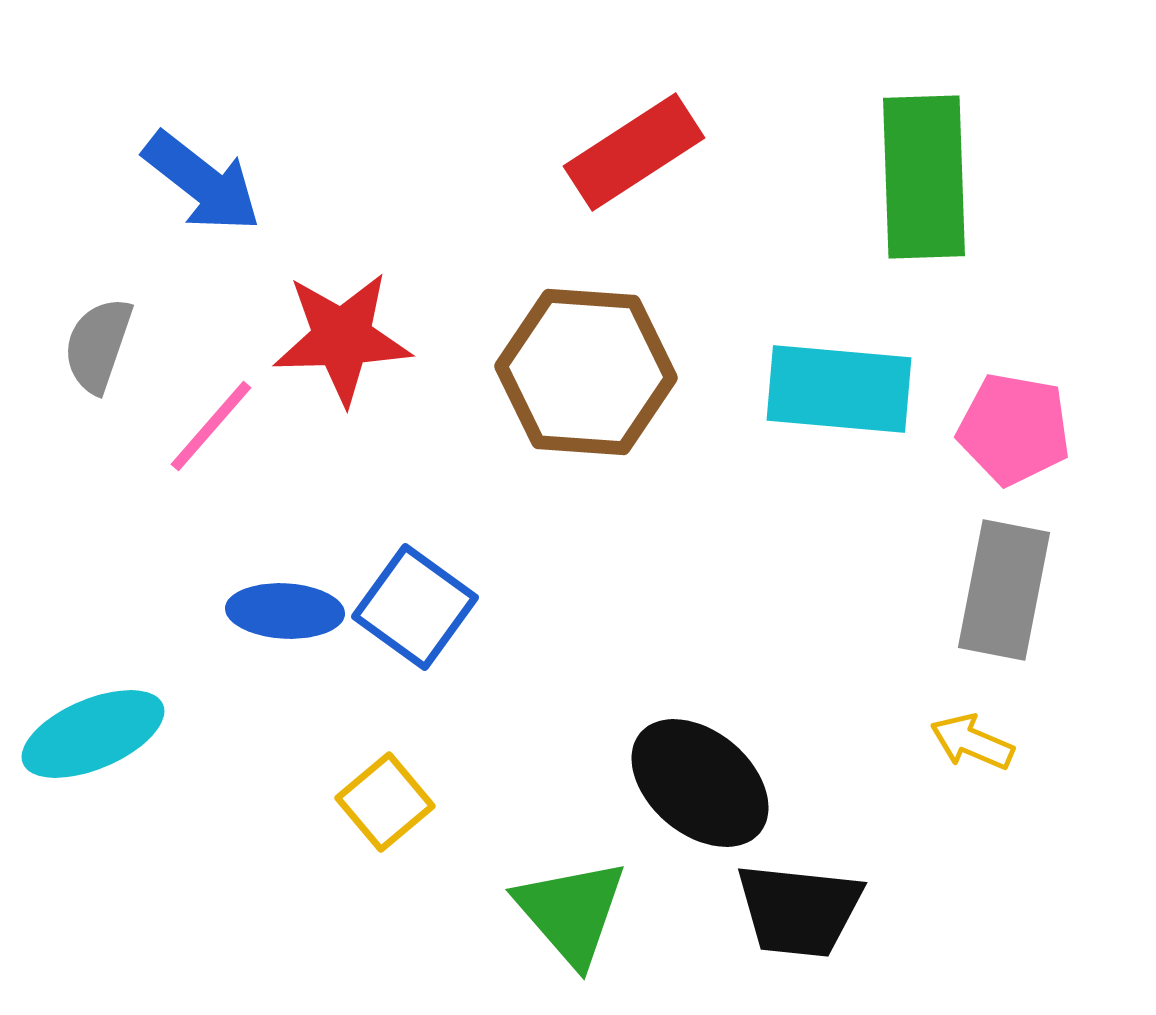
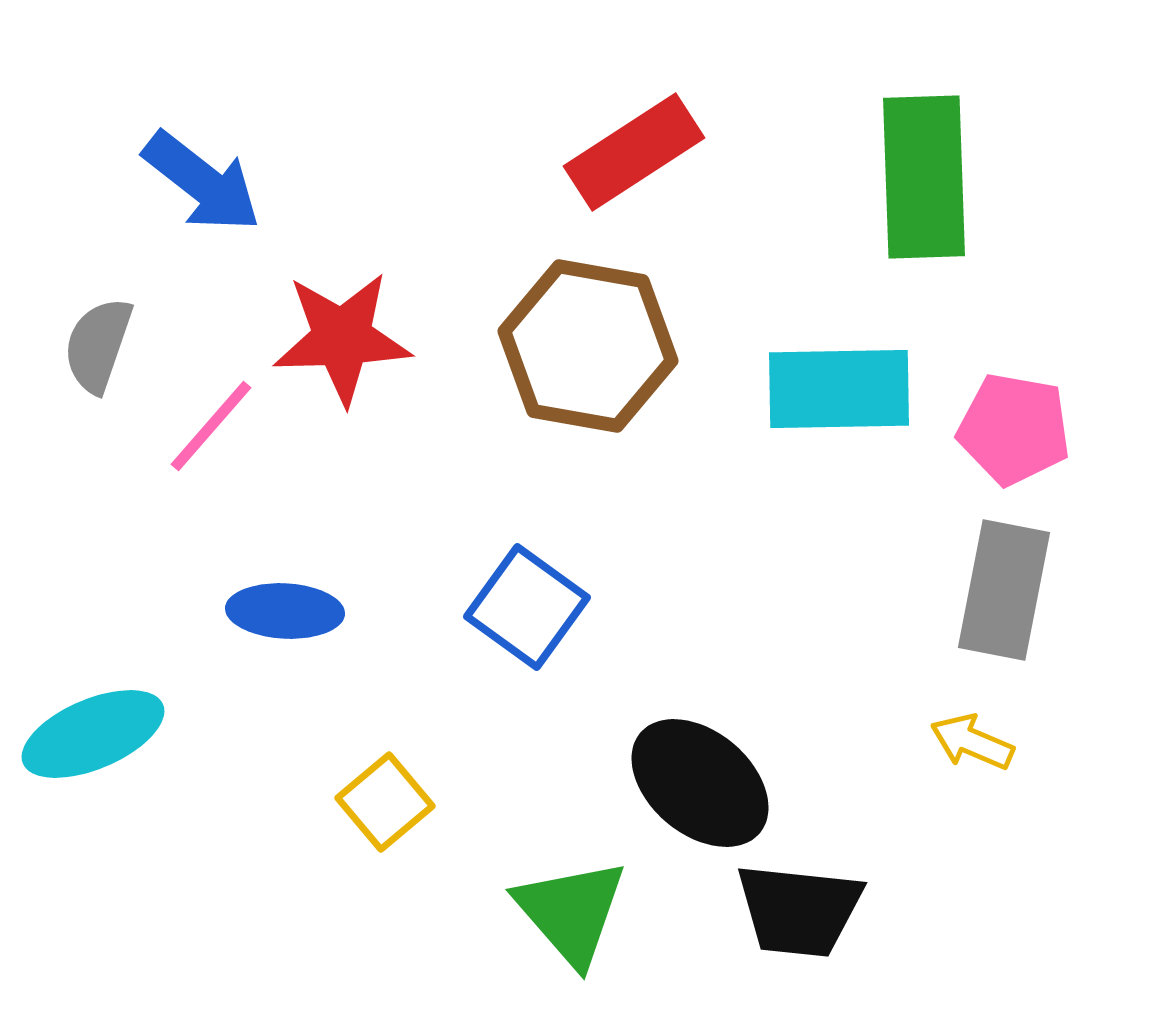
brown hexagon: moved 2 px right, 26 px up; rotated 6 degrees clockwise
cyan rectangle: rotated 6 degrees counterclockwise
blue square: moved 112 px right
